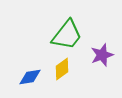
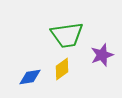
green trapezoid: rotated 44 degrees clockwise
